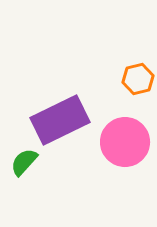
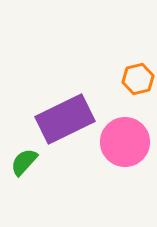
purple rectangle: moved 5 px right, 1 px up
